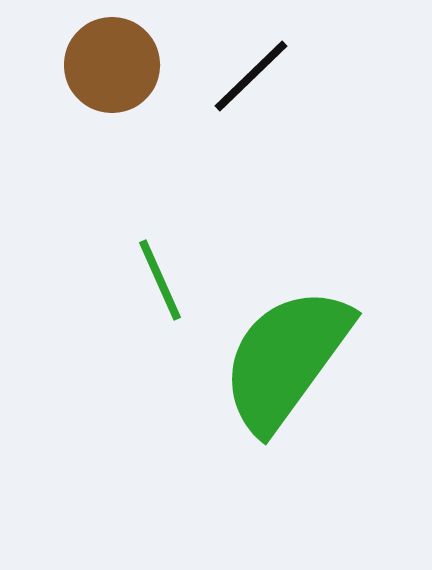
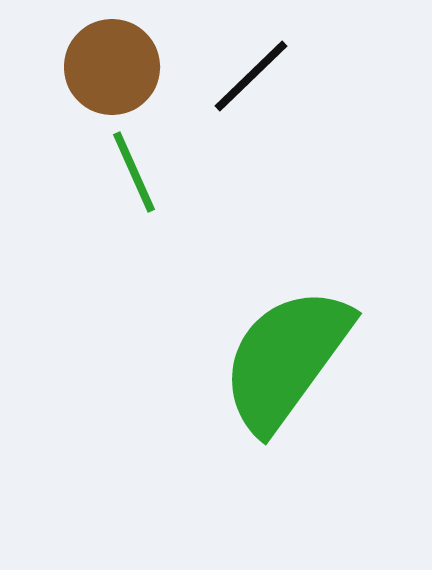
brown circle: moved 2 px down
green line: moved 26 px left, 108 px up
